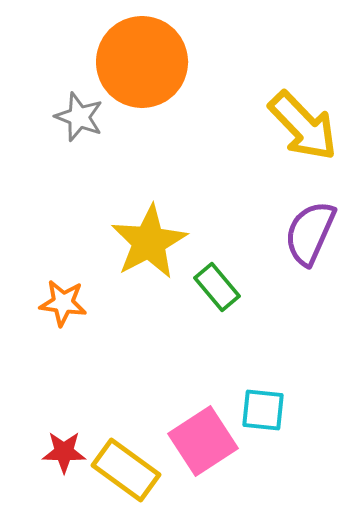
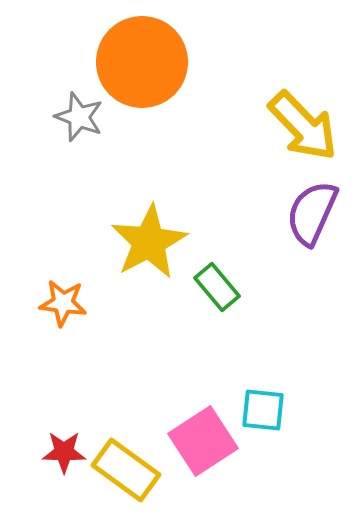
purple semicircle: moved 2 px right, 20 px up
